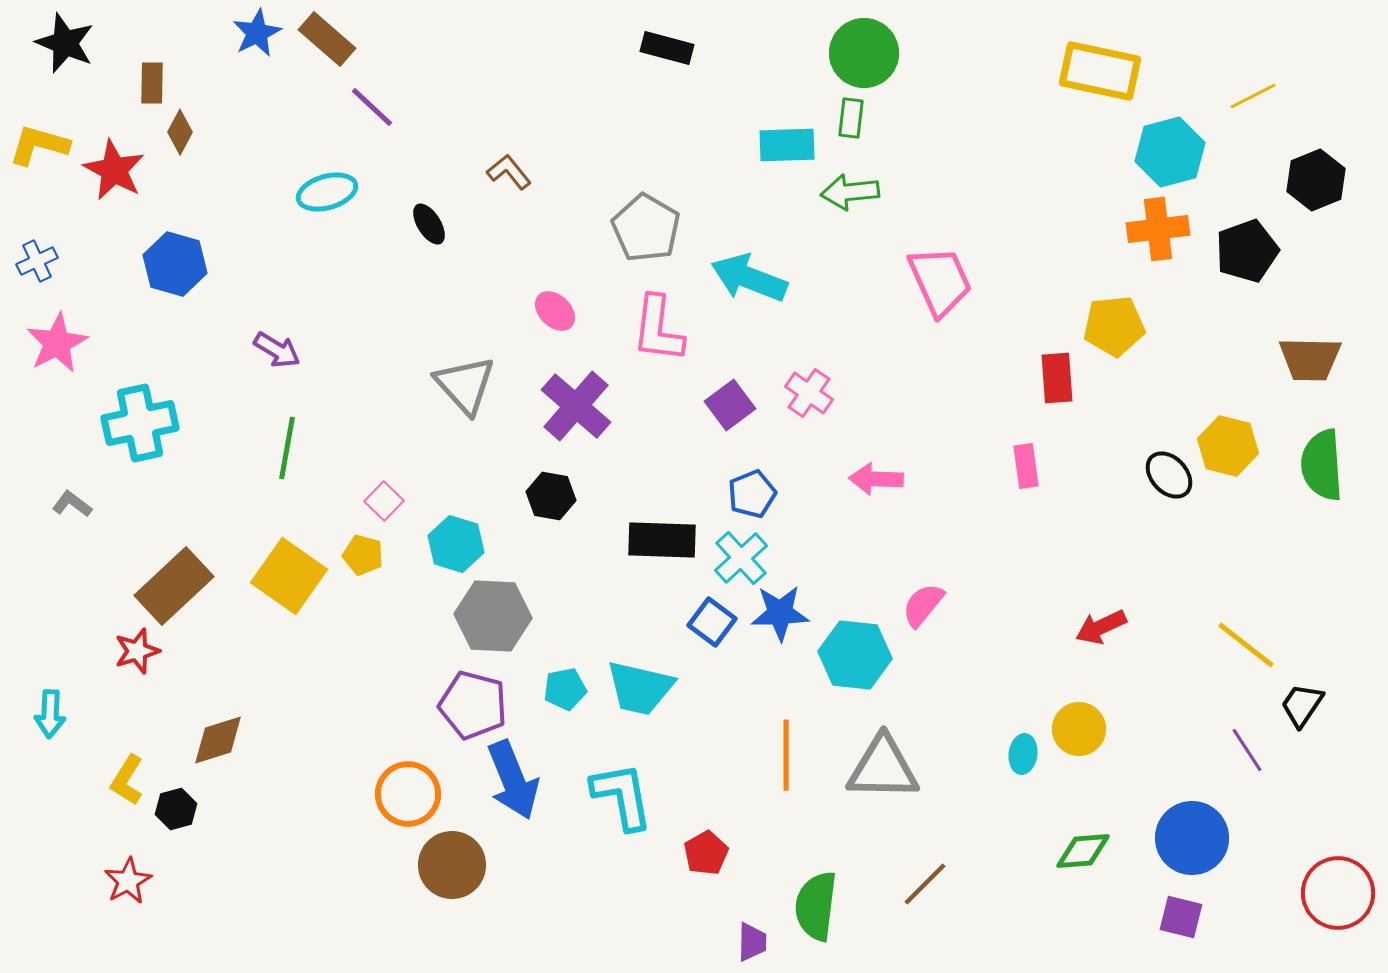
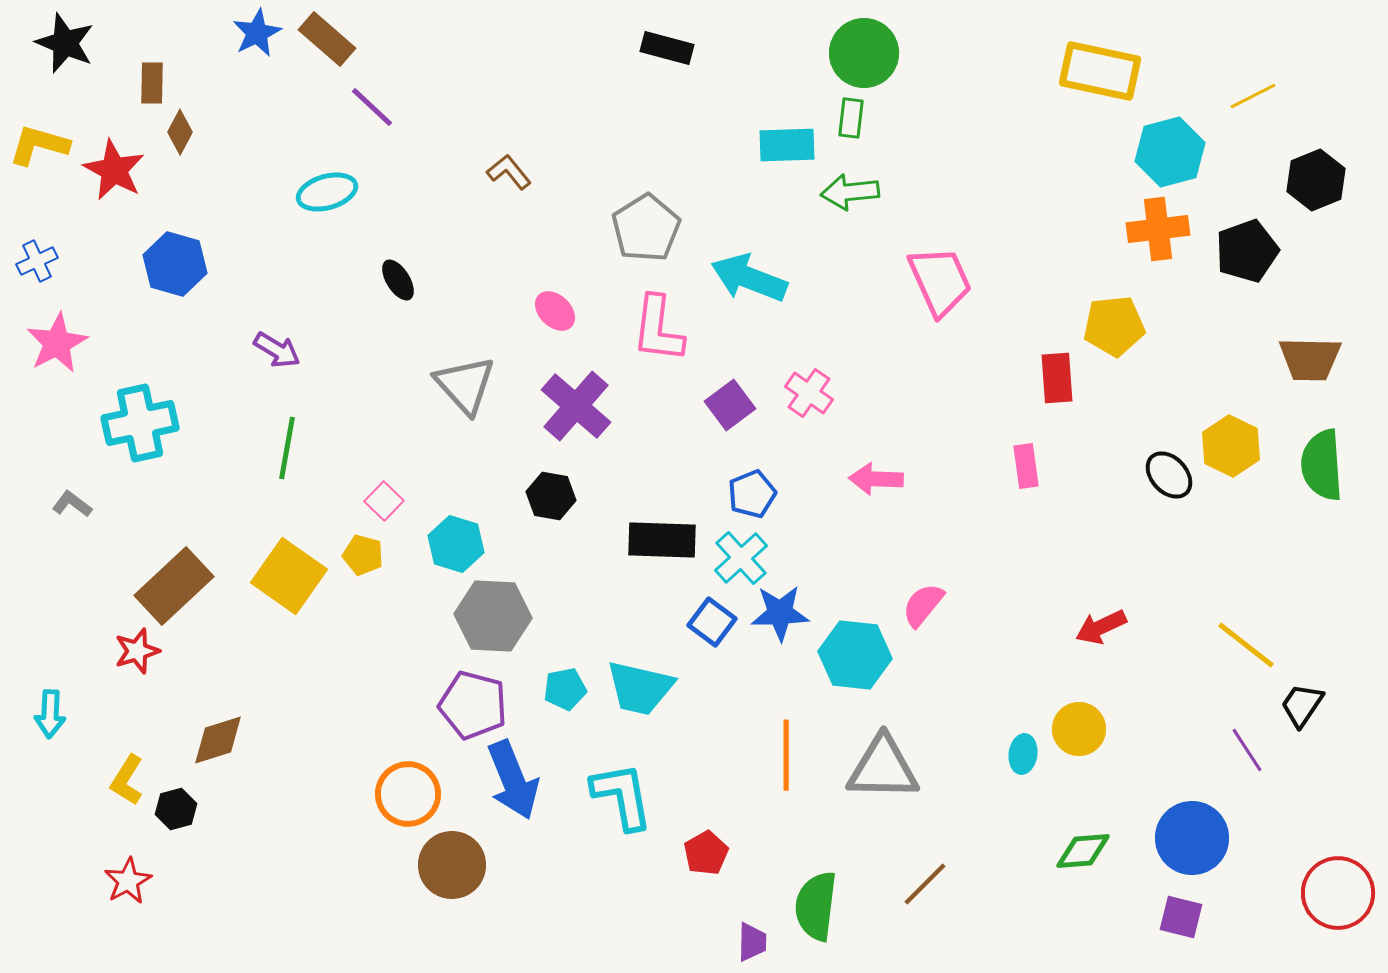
black ellipse at (429, 224): moved 31 px left, 56 px down
gray pentagon at (646, 228): rotated 10 degrees clockwise
yellow hexagon at (1228, 446): moved 3 px right; rotated 12 degrees clockwise
